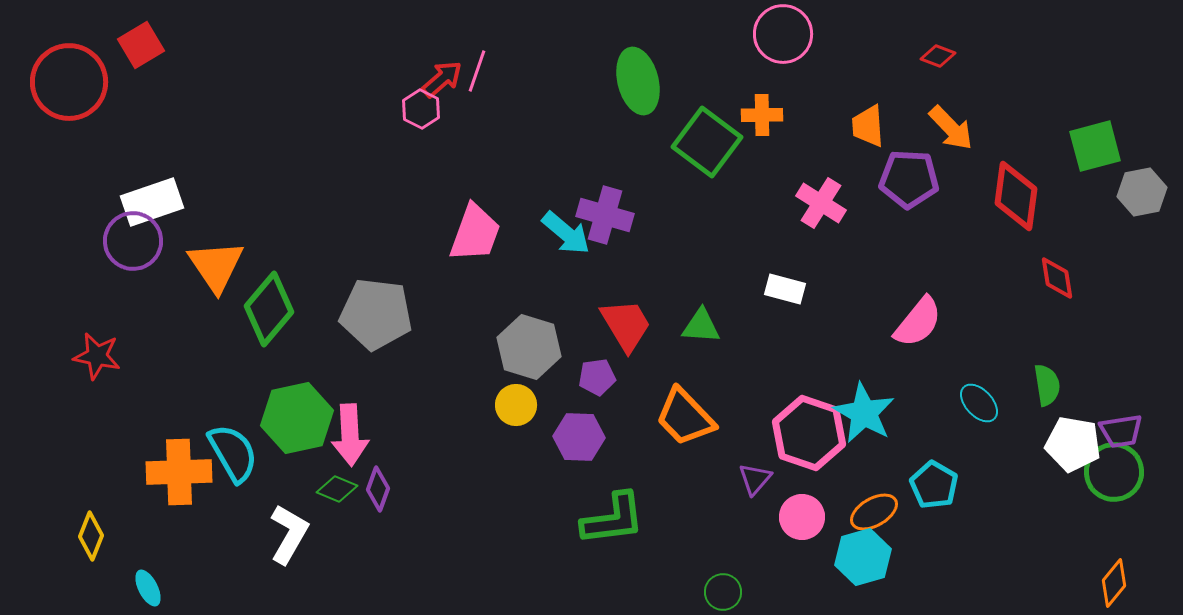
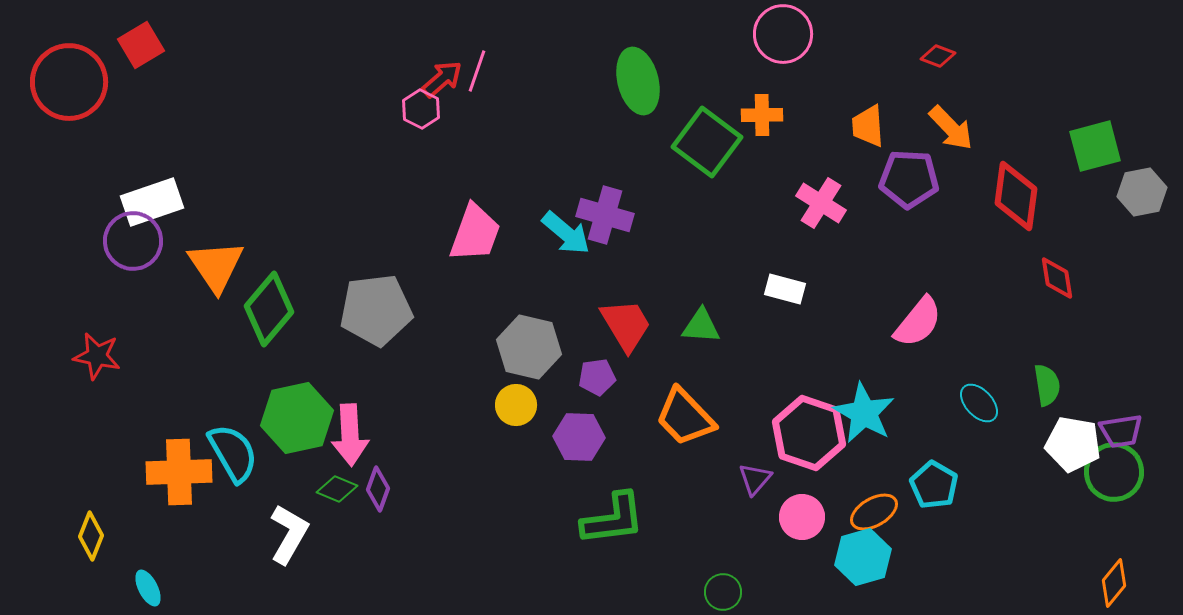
gray pentagon at (376, 314): moved 4 px up; rotated 14 degrees counterclockwise
gray hexagon at (529, 347): rotated 4 degrees counterclockwise
